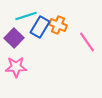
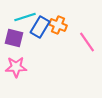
cyan line: moved 1 px left, 1 px down
purple square: rotated 30 degrees counterclockwise
